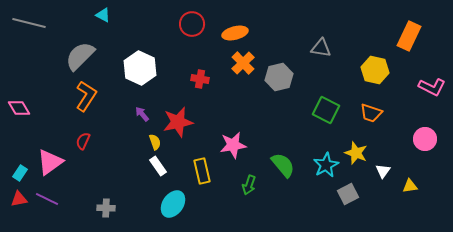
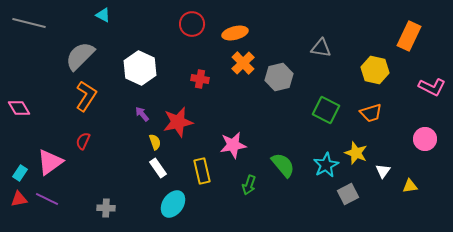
orange trapezoid: rotated 35 degrees counterclockwise
white rectangle: moved 2 px down
